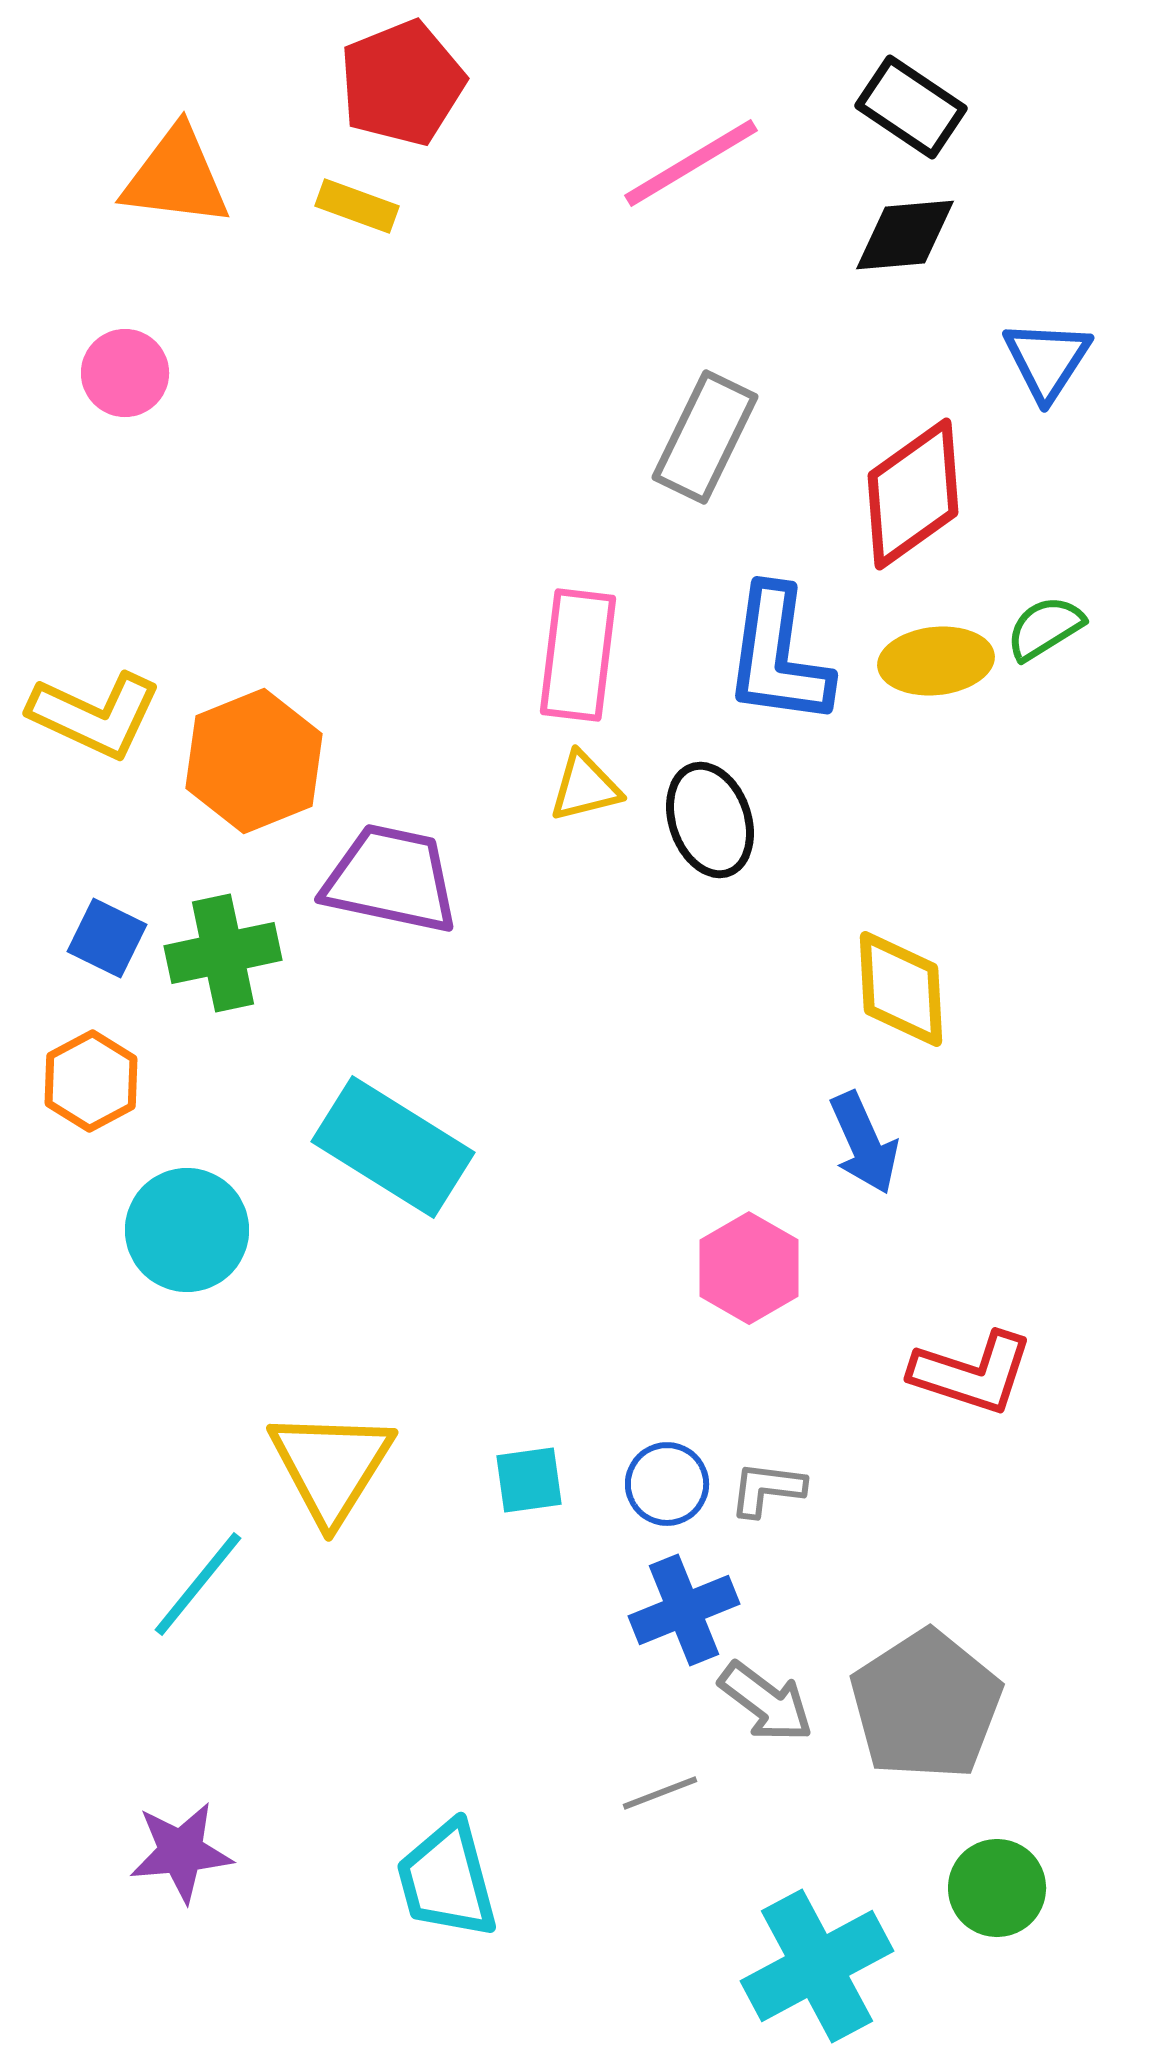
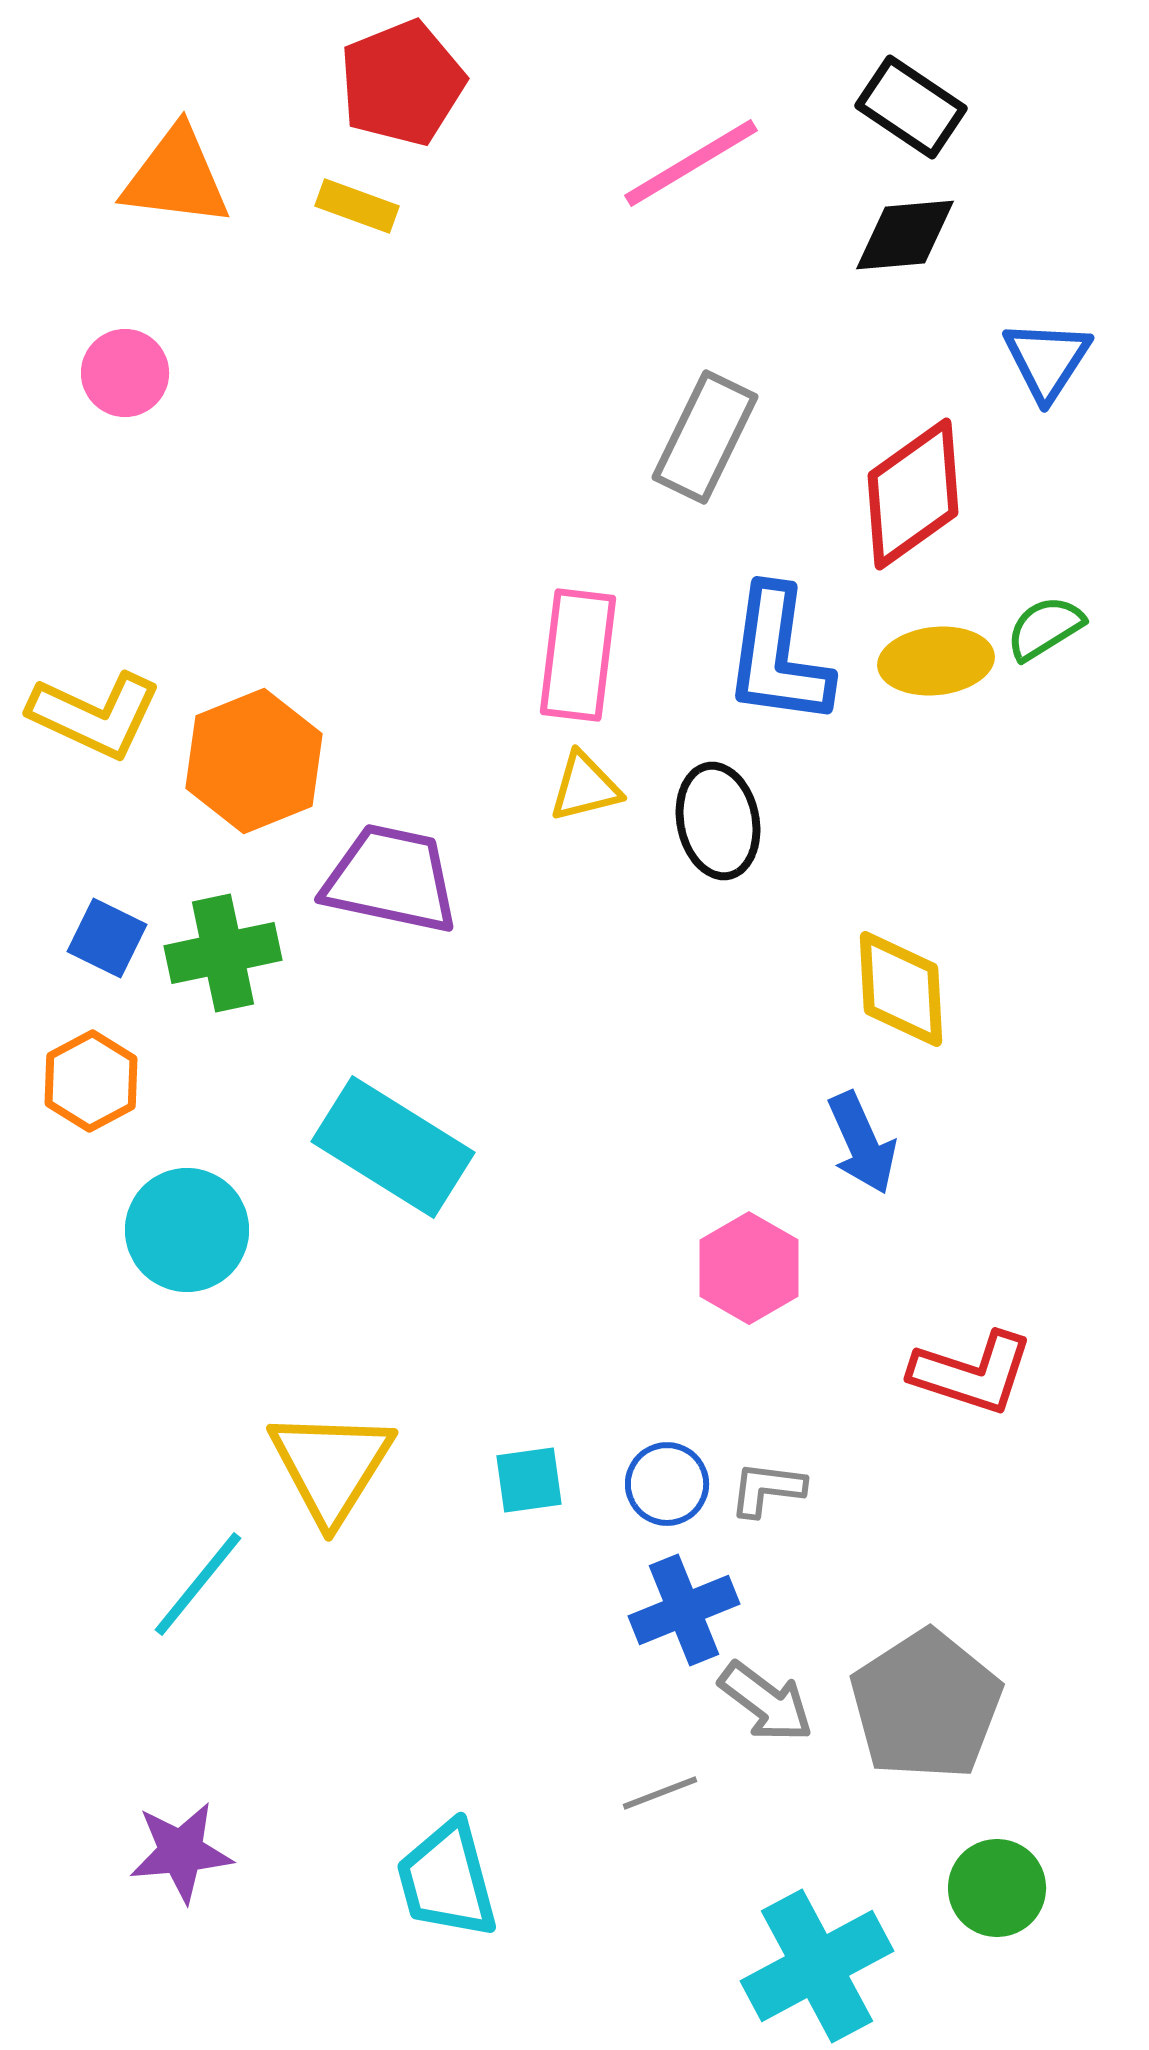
black ellipse at (710, 820): moved 8 px right, 1 px down; rotated 8 degrees clockwise
blue arrow at (864, 1143): moved 2 px left
